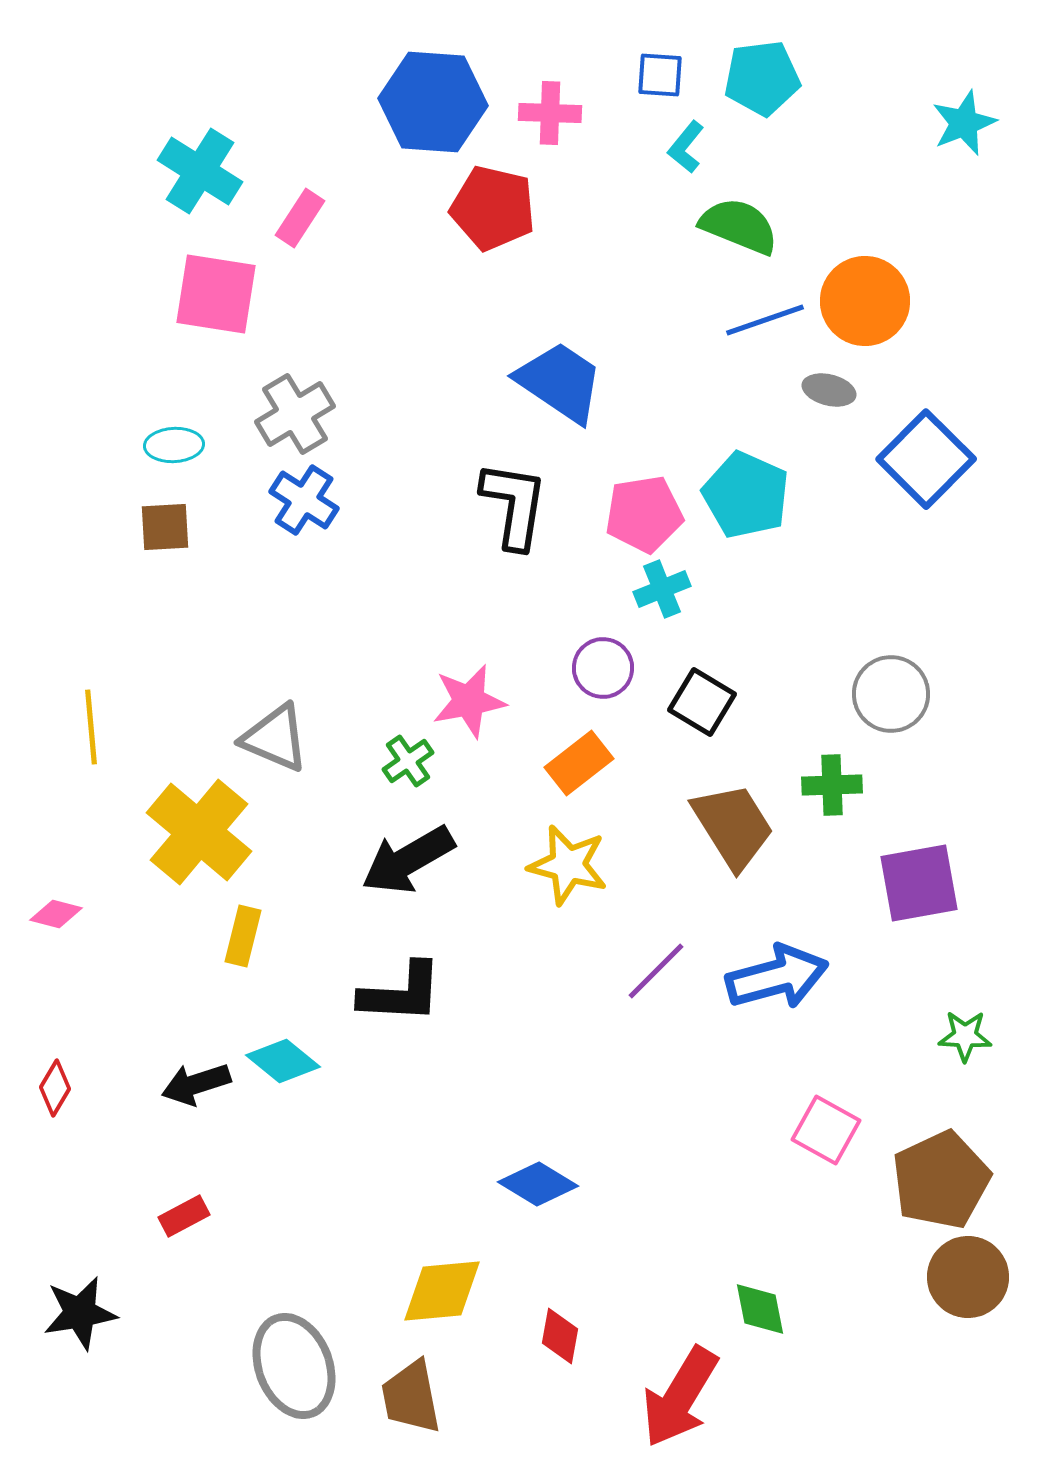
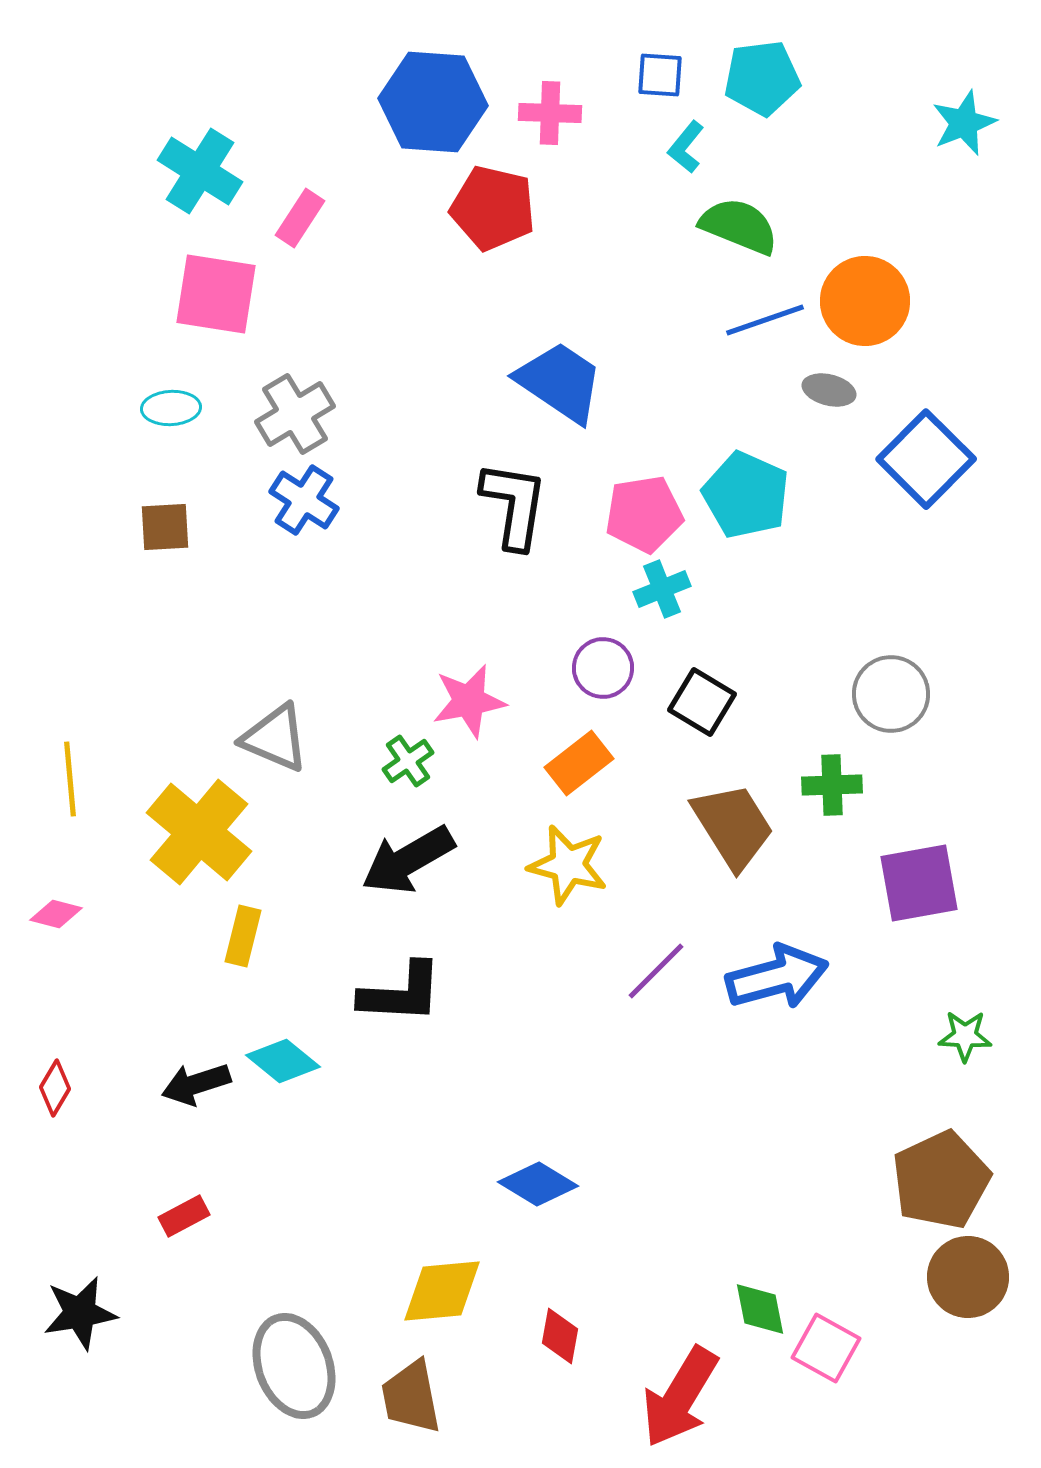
cyan ellipse at (174, 445): moved 3 px left, 37 px up
yellow line at (91, 727): moved 21 px left, 52 px down
pink square at (826, 1130): moved 218 px down
